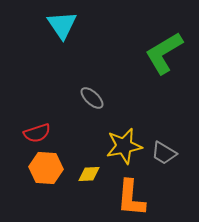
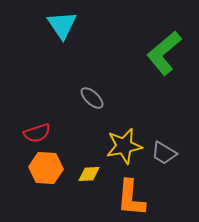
green L-shape: rotated 9 degrees counterclockwise
